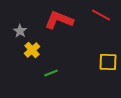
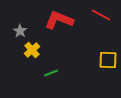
yellow square: moved 2 px up
